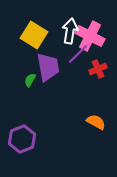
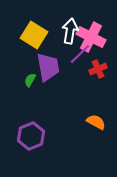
pink cross: moved 1 px right, 1 px down
purple line: moved 2 px right
purple hexagon: moved 9 px right, 3 px up
